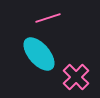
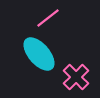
pink line: rotated 20 degrees counterclockwise
